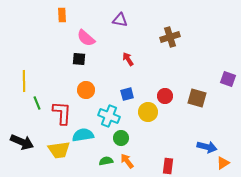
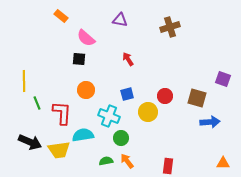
orange rectangle: moved 1 px left, 1 px down; rotated 48 degrees counterclockwise
brown cross: moved 10 px up
purple square: moved 5 px left
black arrow: moved 8 px right
blue arrow: moved 3 px right, 25 px up; rotated 18 degrees counterclockwise
orange triangle: rotated 32 degrees clockwise
